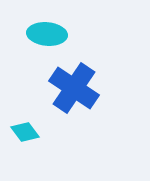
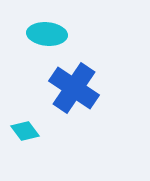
cyan diamond: moved 1 px up
